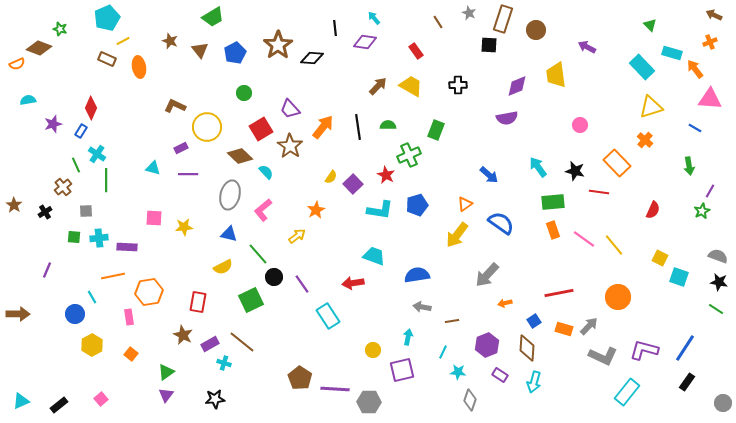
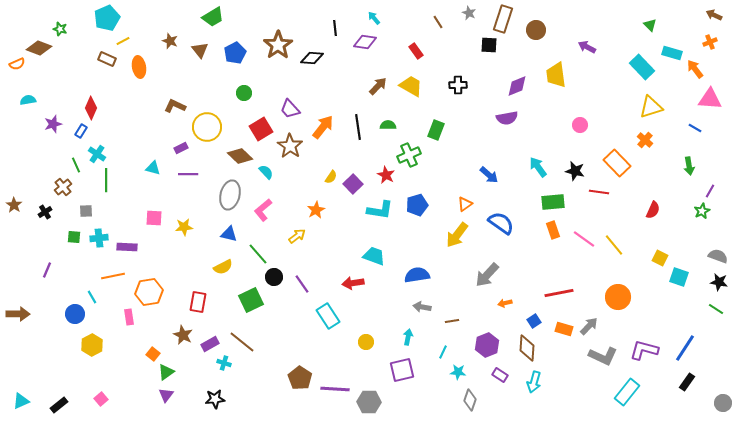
yellow circle at (373, 350): moved 7 px left, 8 px up
orange square at (131, 354): moved 22 px right
